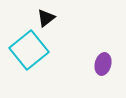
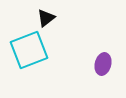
cyan square: rotated 18 degrees clockwise
